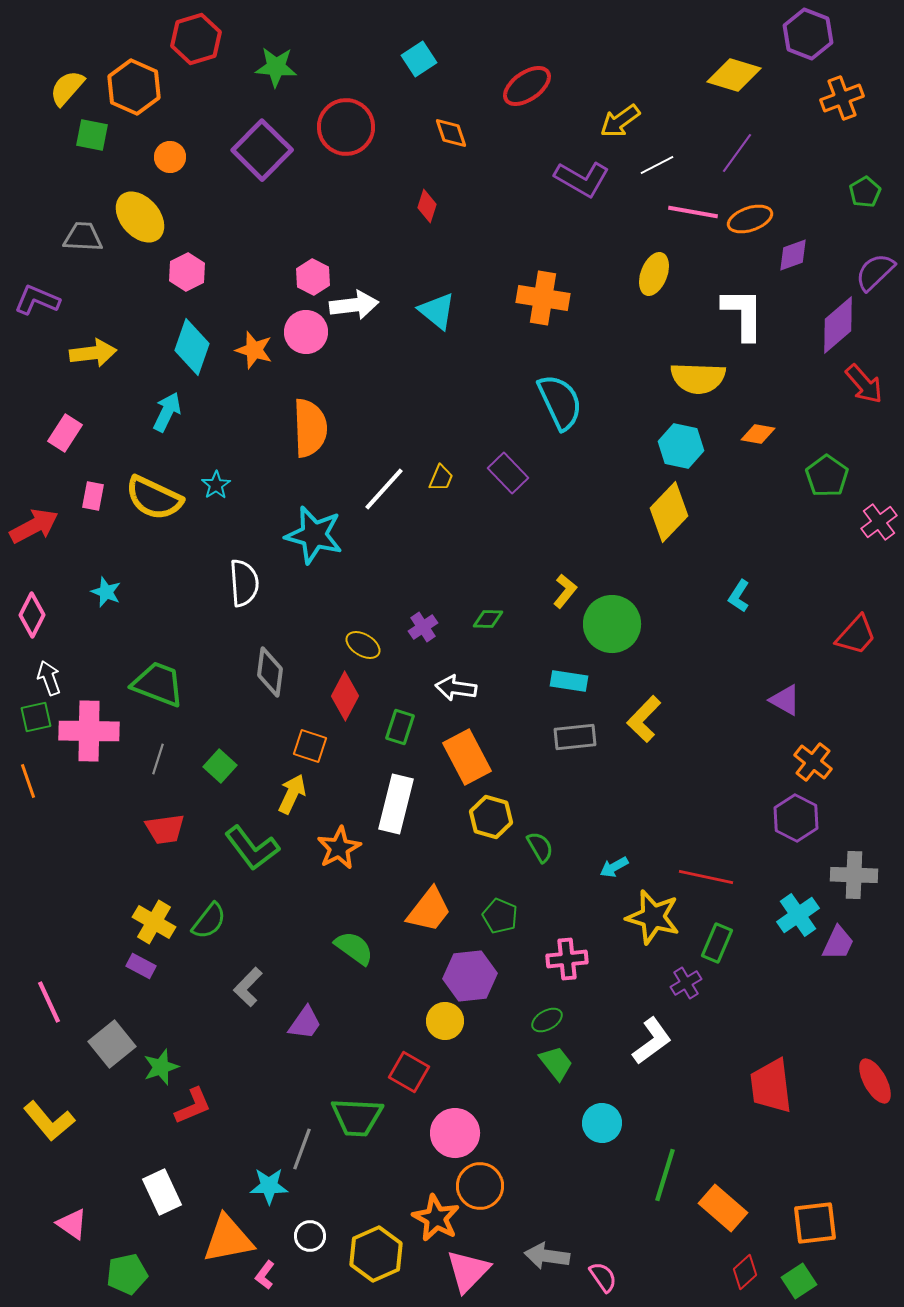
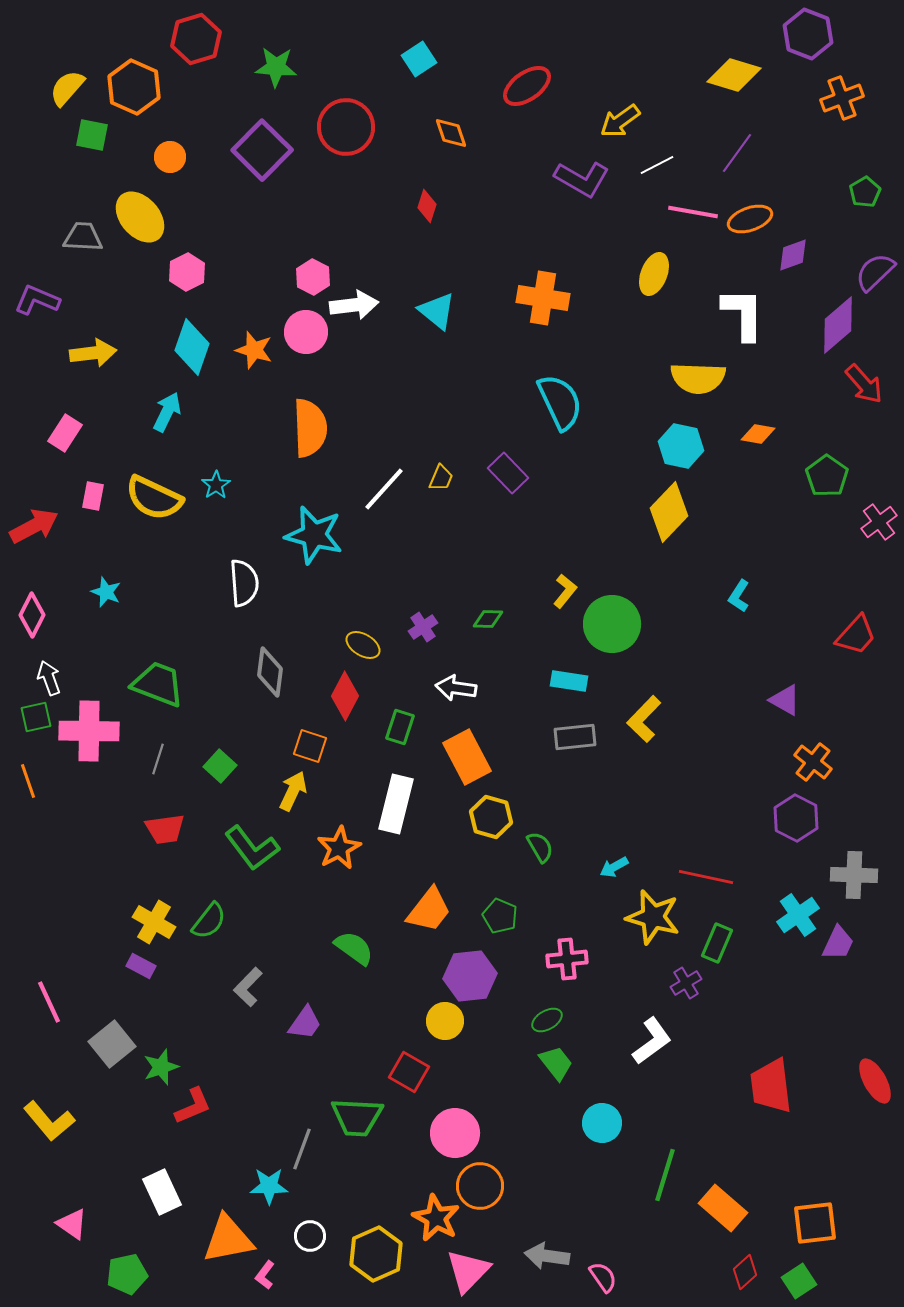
yellow arrow at (292, 794): moved 1 px right, 3 px up
